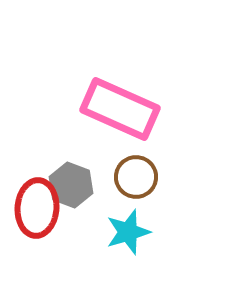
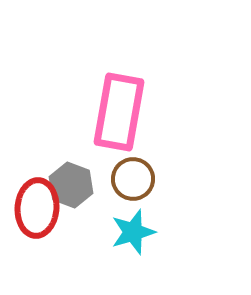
pink rectangle: moved 1 px left, 3 px down; rotated 76 degrees clockwise
brown circle: moved 3 px left, 2 px down
cyan star: moved 5 px right
